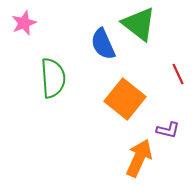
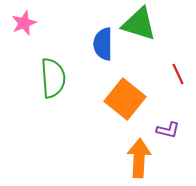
green triangle: rotated 21 degrees counterclockwise
blue semicircle: rotated 24 degrees clockwise
orange arrow: rotated 21 degrees counterclockwise
